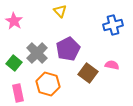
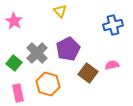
pink semicircle: rotated 24 degrees counterclockwise
